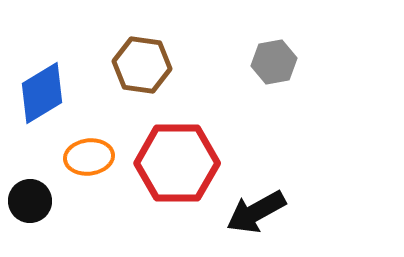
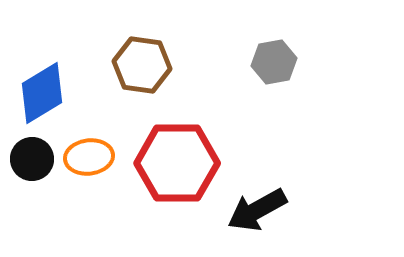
black circle: moved 2 px right, 42 px up
black arrow: moved 1 px right, 2 px up
